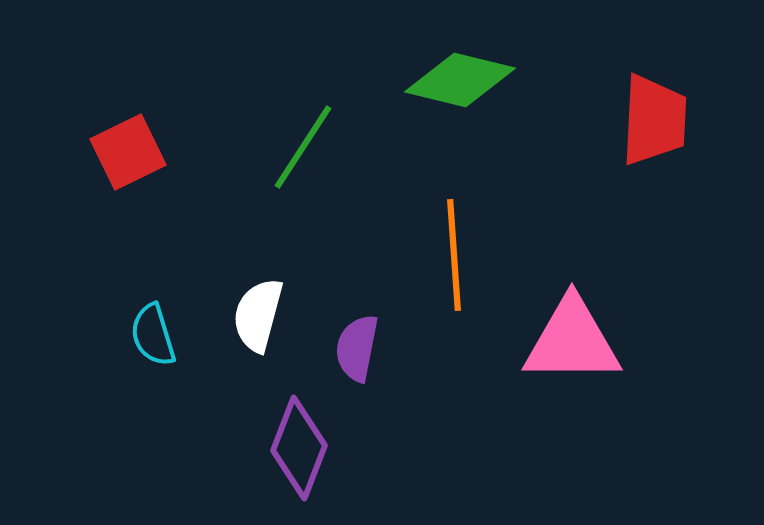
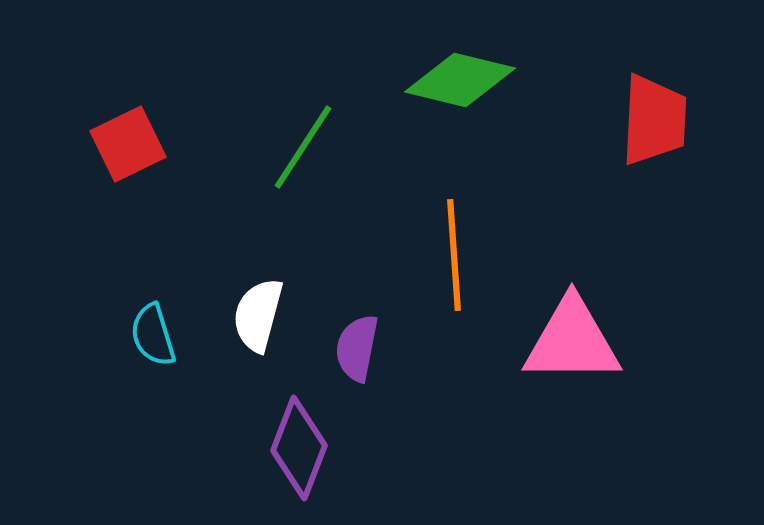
red square: moved 8 px up
